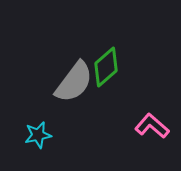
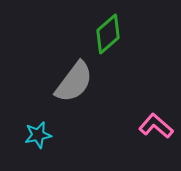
green diamond: moved 2 px right, 33 px up
pink L-shape: moved 4 px right
